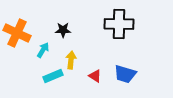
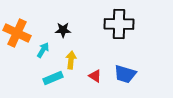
cyan rectangle: moved 2 px down
